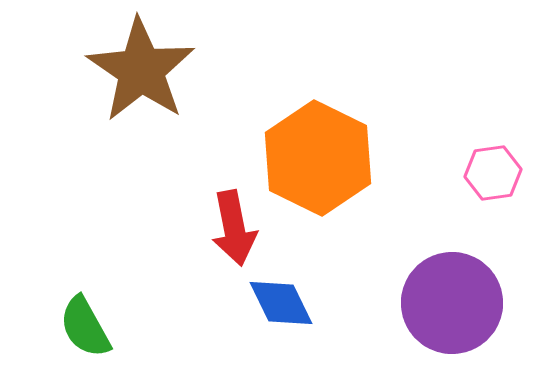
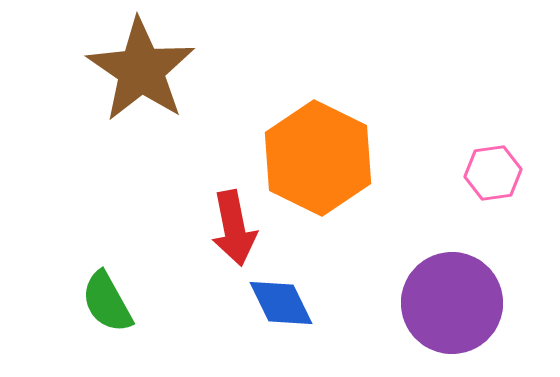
green semicircle: moved 22 px right, 25 px up
